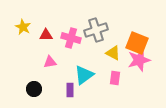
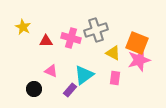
red triangle: moved 6 px down
pink triangle: moved 1 px right, 9 px down; rotated 32 degrees clockwise
purple rectangle: rotated 40 degrees clockwise
